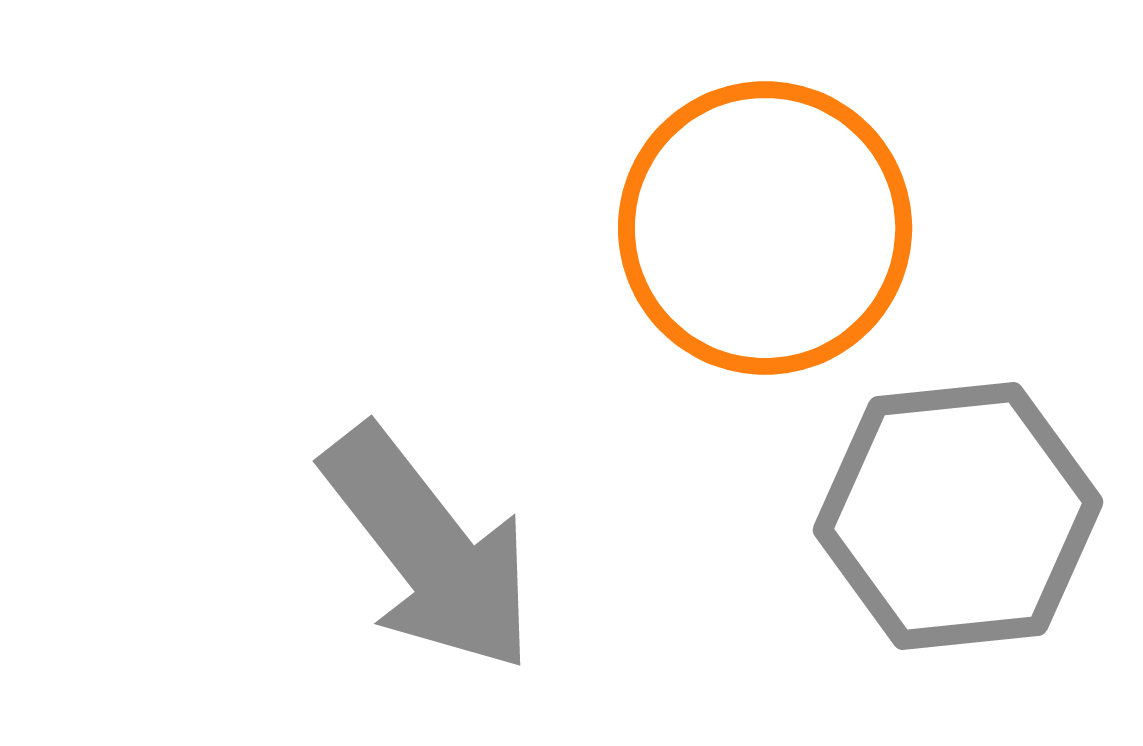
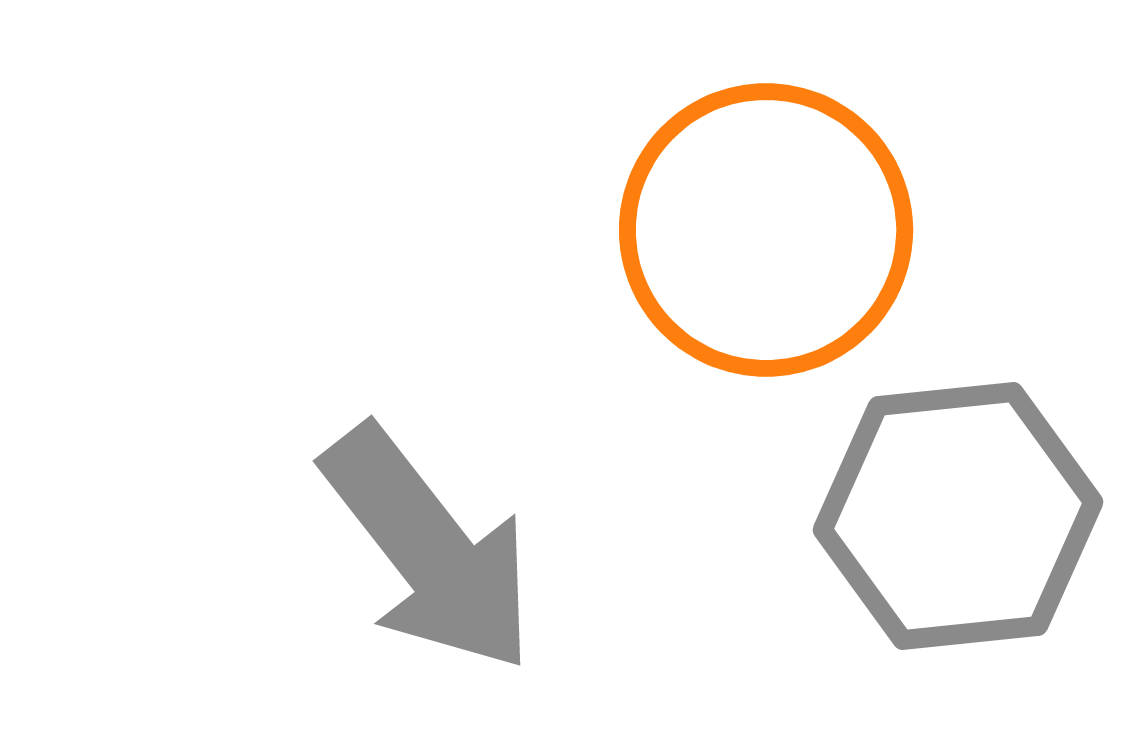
orange circle: moved 1 px right, 2 px down
